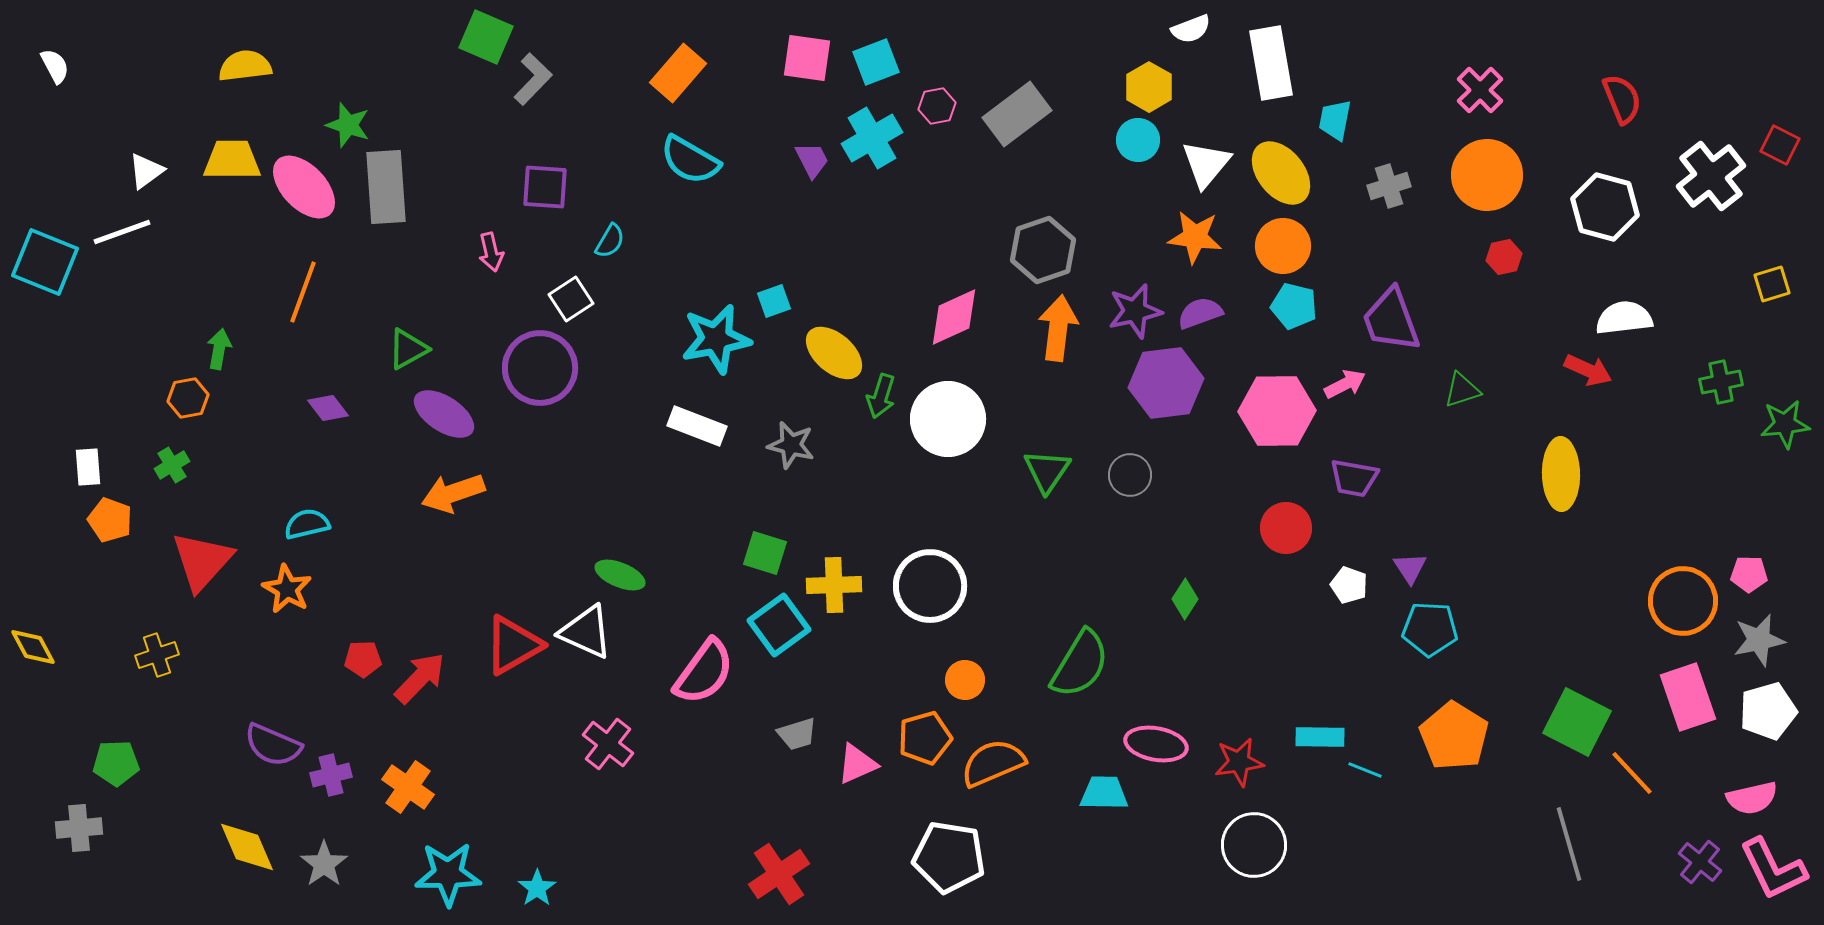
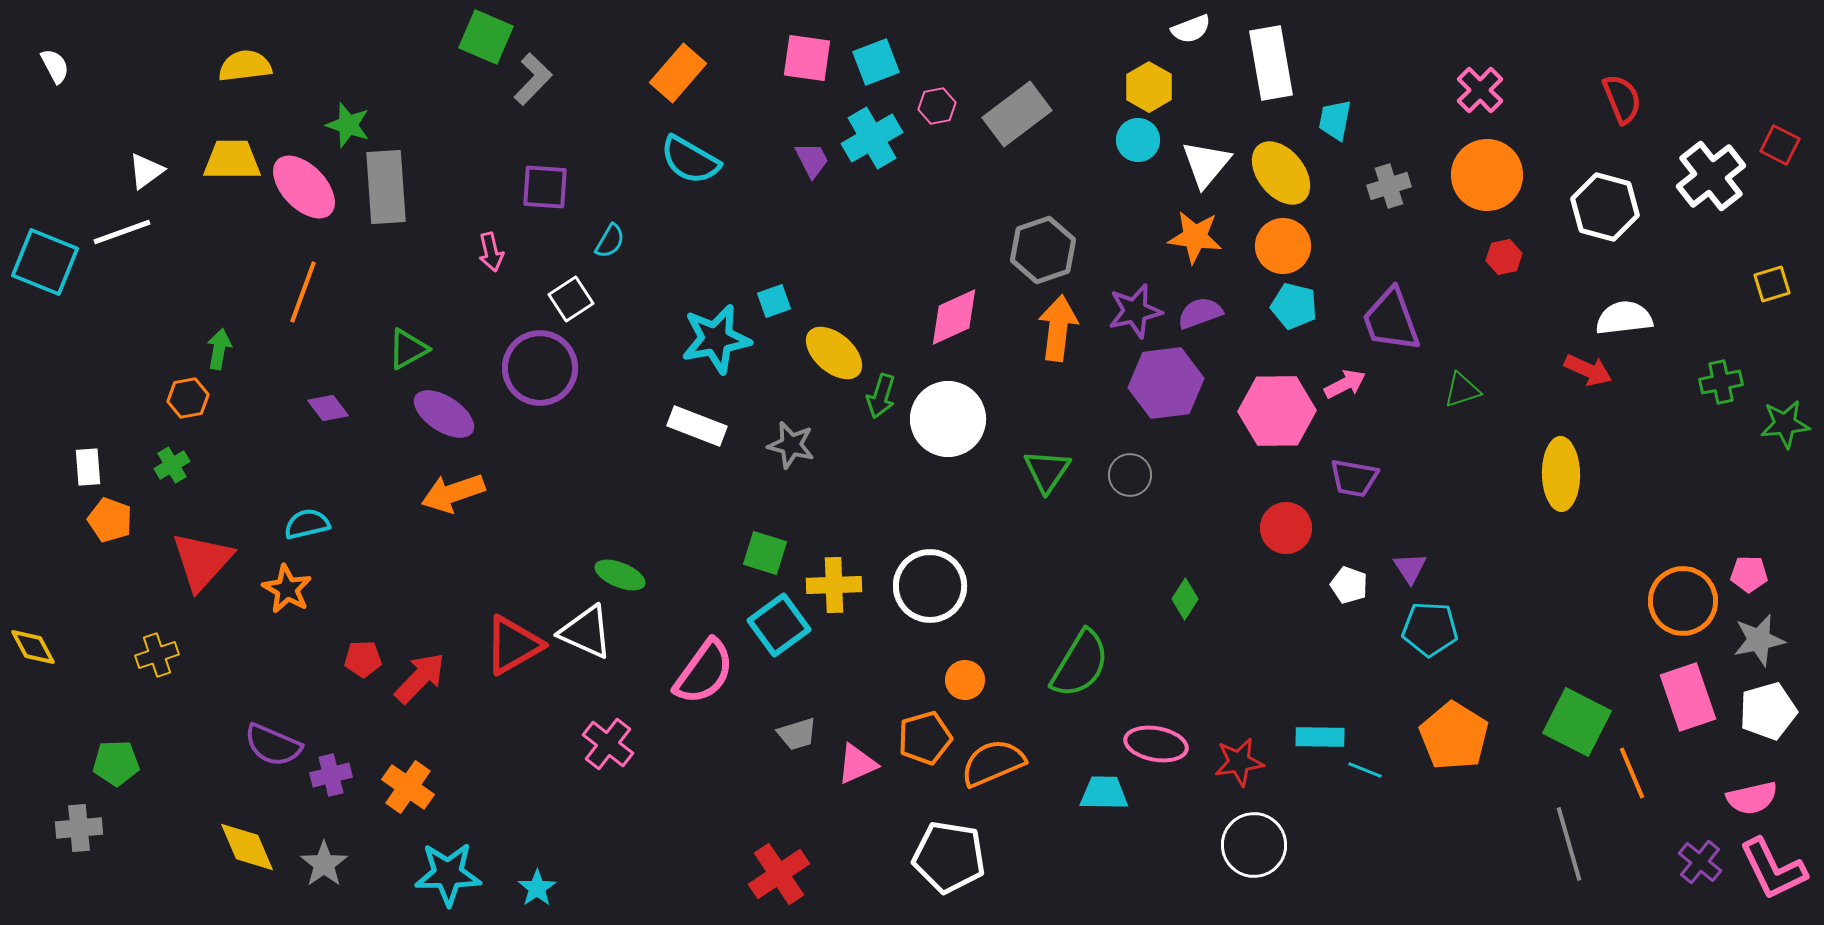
orange line at (1632, 773): rotated 20 degrees clockwise
